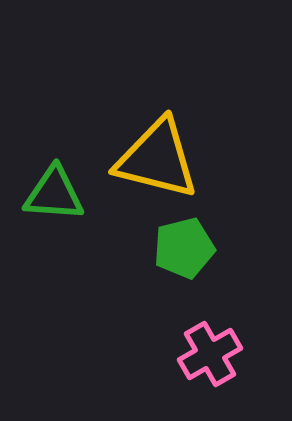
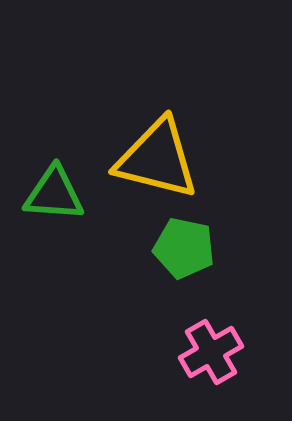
green pentagon: rotated 26 degrees clockwise
pink cross: moved 1 px right, 2 px up
